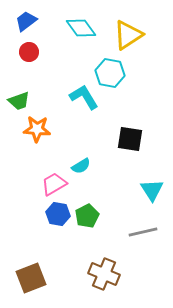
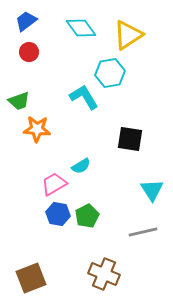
cyan hexagon: rotated 20 degrees counterclockwise
